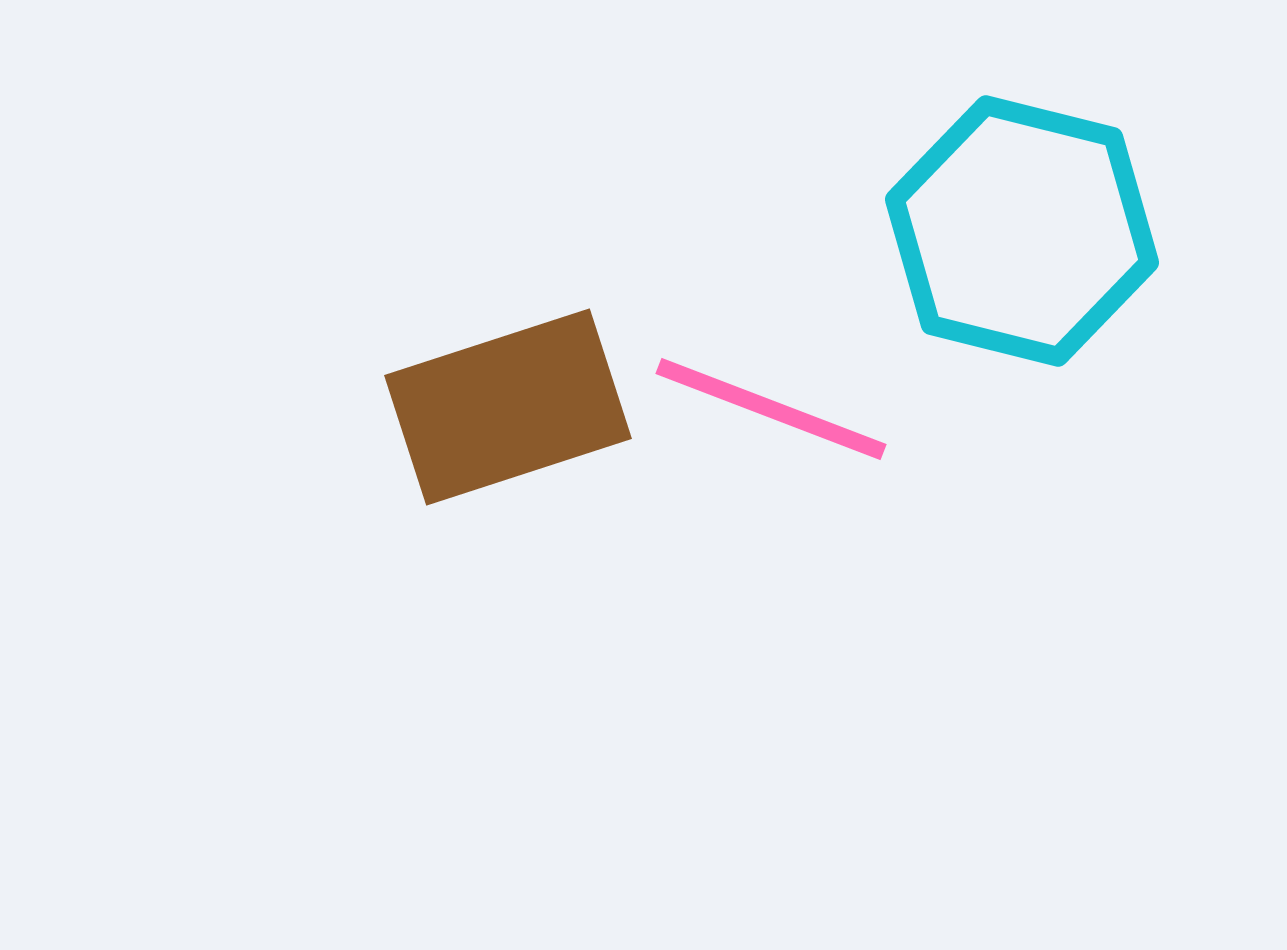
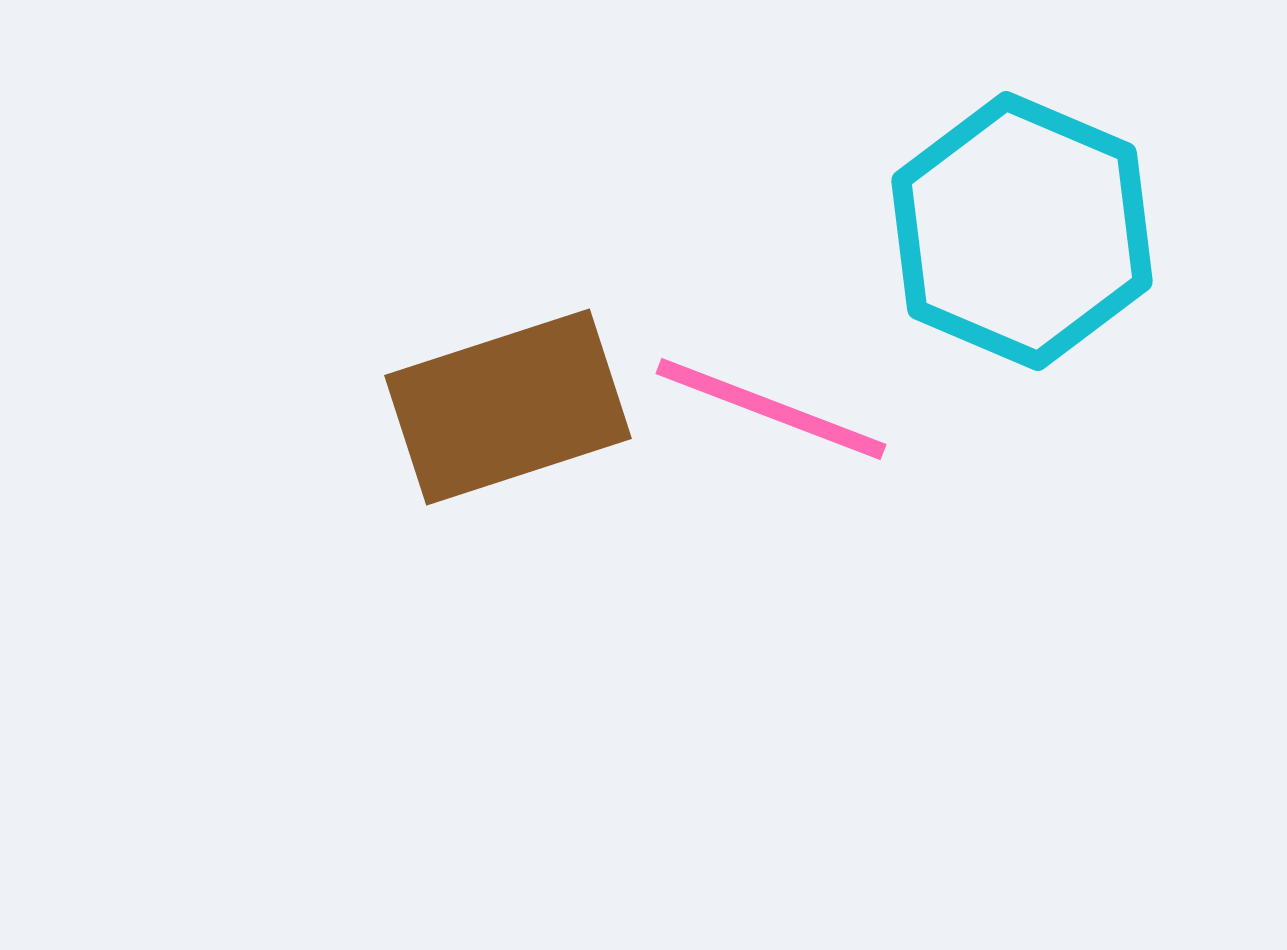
cyan hexagon: rotated 9 degrees clockwise
